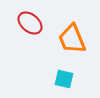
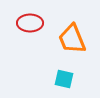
red ellipse: rotated 40 degrees counterclockwise
